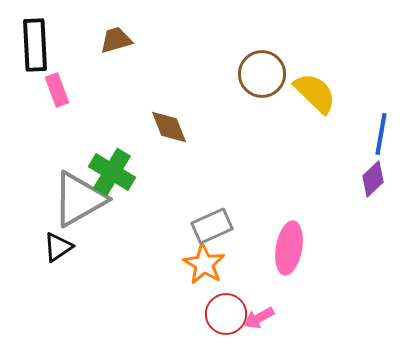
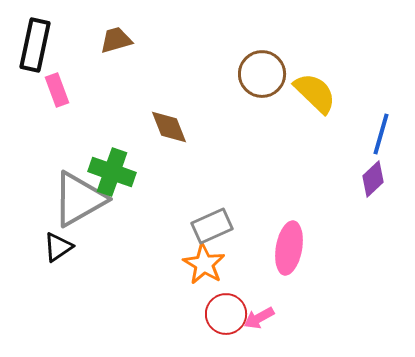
black rectangle: rotated 15 degrees clockwise
blue line: rotated 6 degrees clockwise
green cross: rotated 12 degrees counterclockwise
